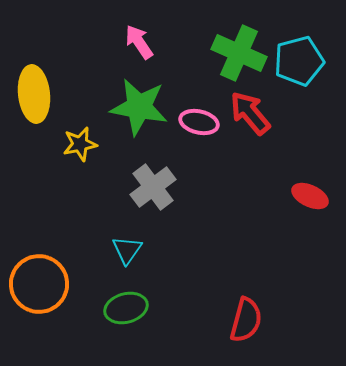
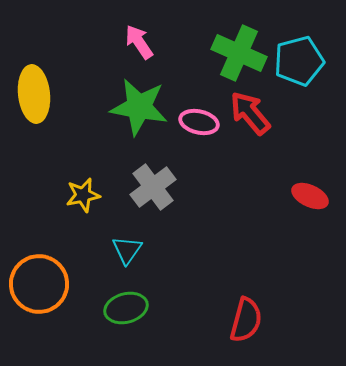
yellow star: moved 3 px right, 51 px down
